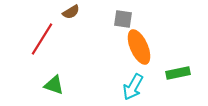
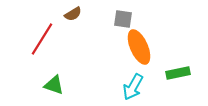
brown semicircle: moved 2 px right, 2 px down
